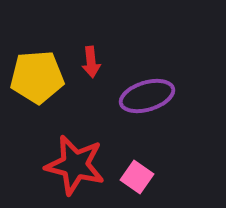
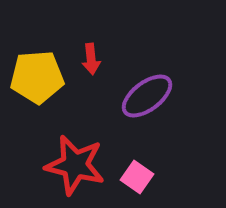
red arrow: moved 3 px up
purple ellipse: rotated 20 degrees counterclockwise
